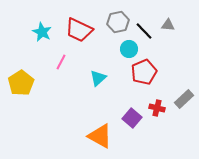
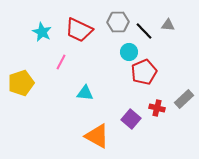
gray hexagon: rotated 10 degrees clockwise
cyan circle: moved 3 px down
cyan triangle: moved 13 px left, 15 px down; rotated 48 degrees clockwise
yellow pentagon: rotated 15 degrees clockwise
purple square: moved 1 px left, 1 px down
orange triangle: moved 3 px left
